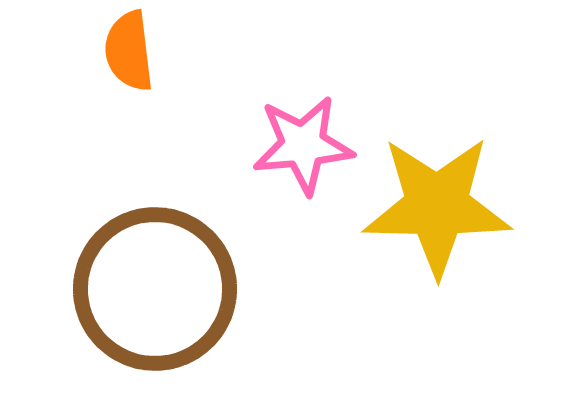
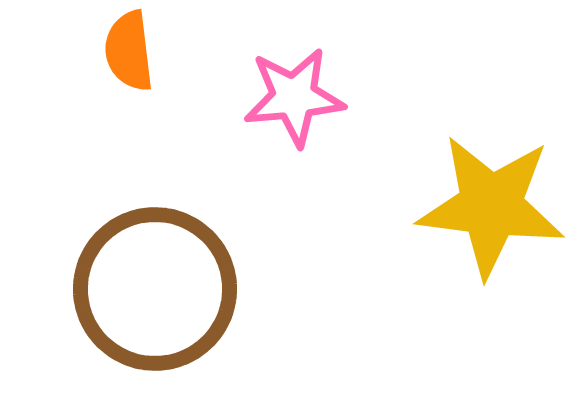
pink star: moved 9 px left, 48 px up
yellow star: moved 54 px right; rotated 6 degrees clockwise
